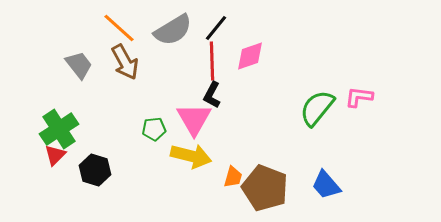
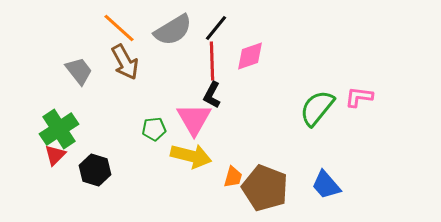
gray trapezoid: moved 6 px down
